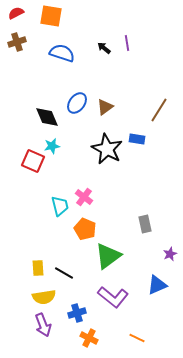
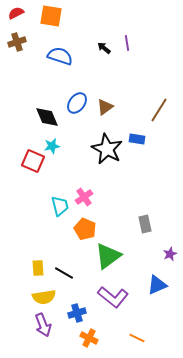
blue semicircle: moved 2 px left, 3 px down
pink cross: rotated 18 degrees clockwise
